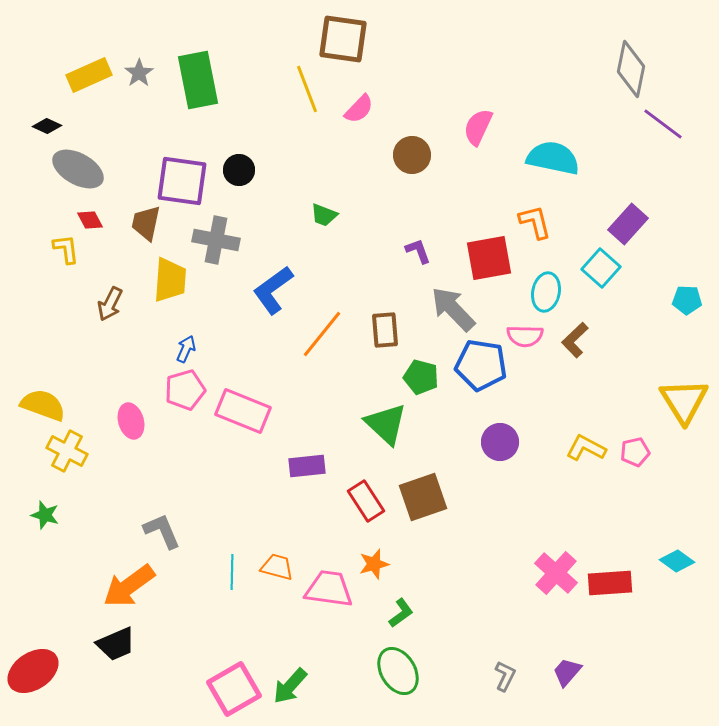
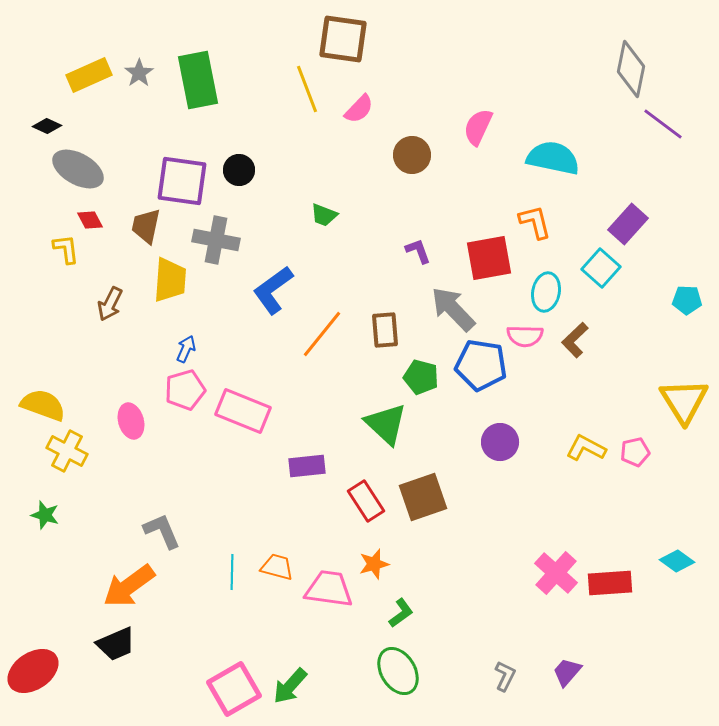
brown trapezoid at (146, 223): moved 3 px down
